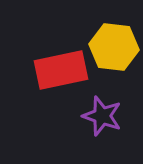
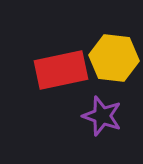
yellow hexagon: moved 11 px down
